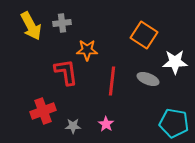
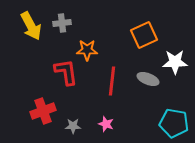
orange square: rotated 32 degrees clockwise
pink star: rotated 14 degrees counterclockwise
